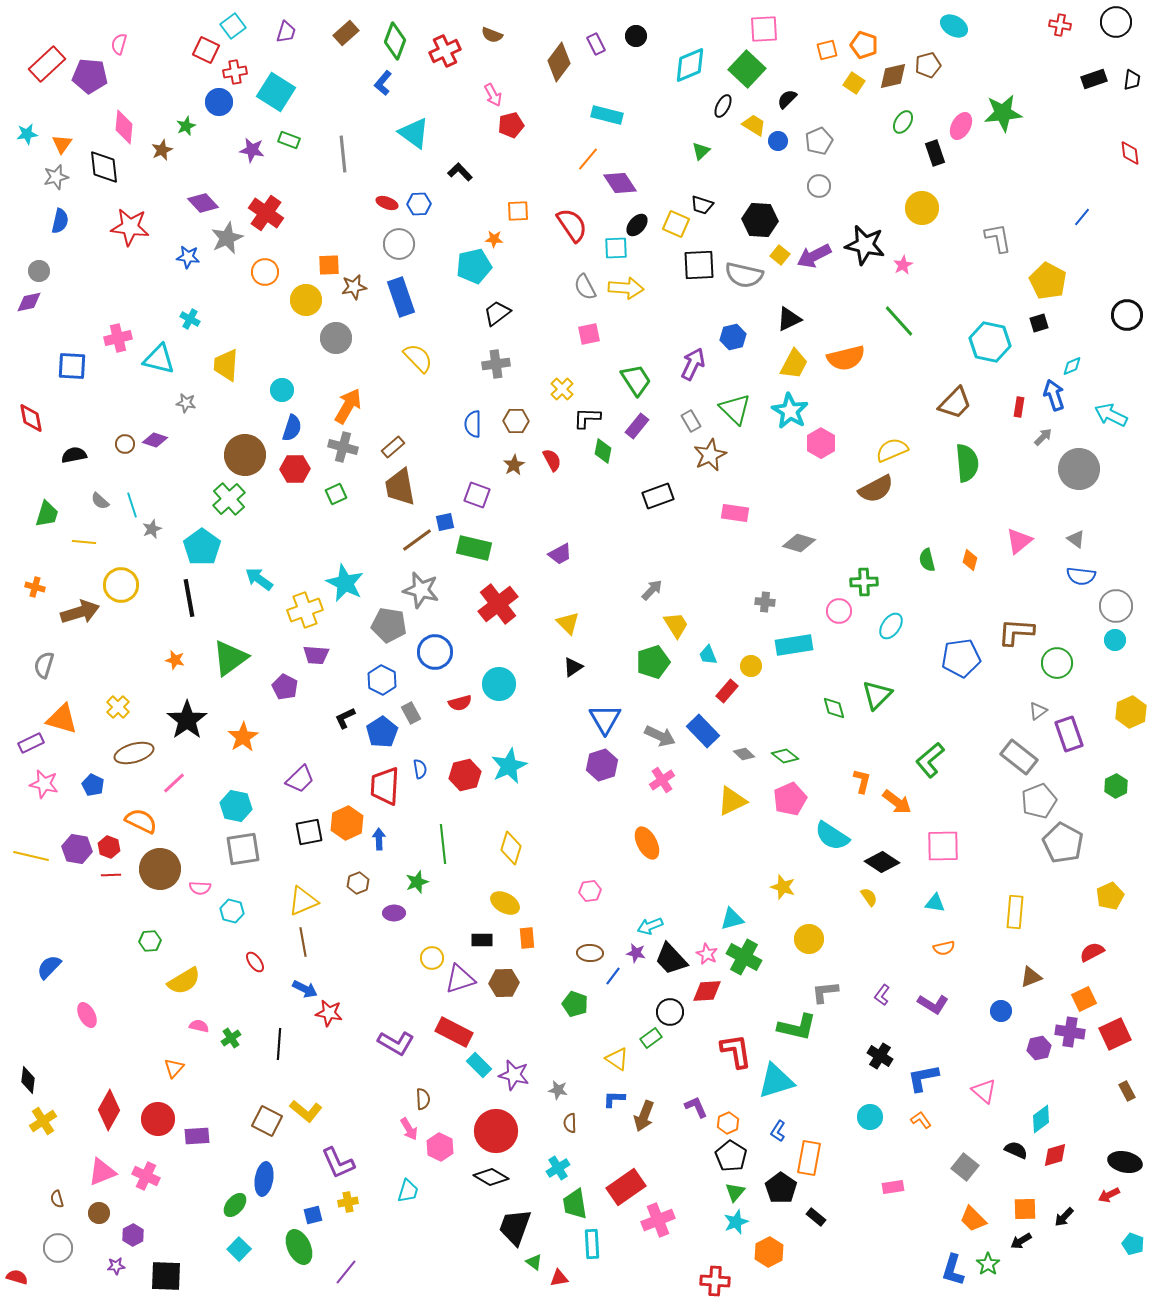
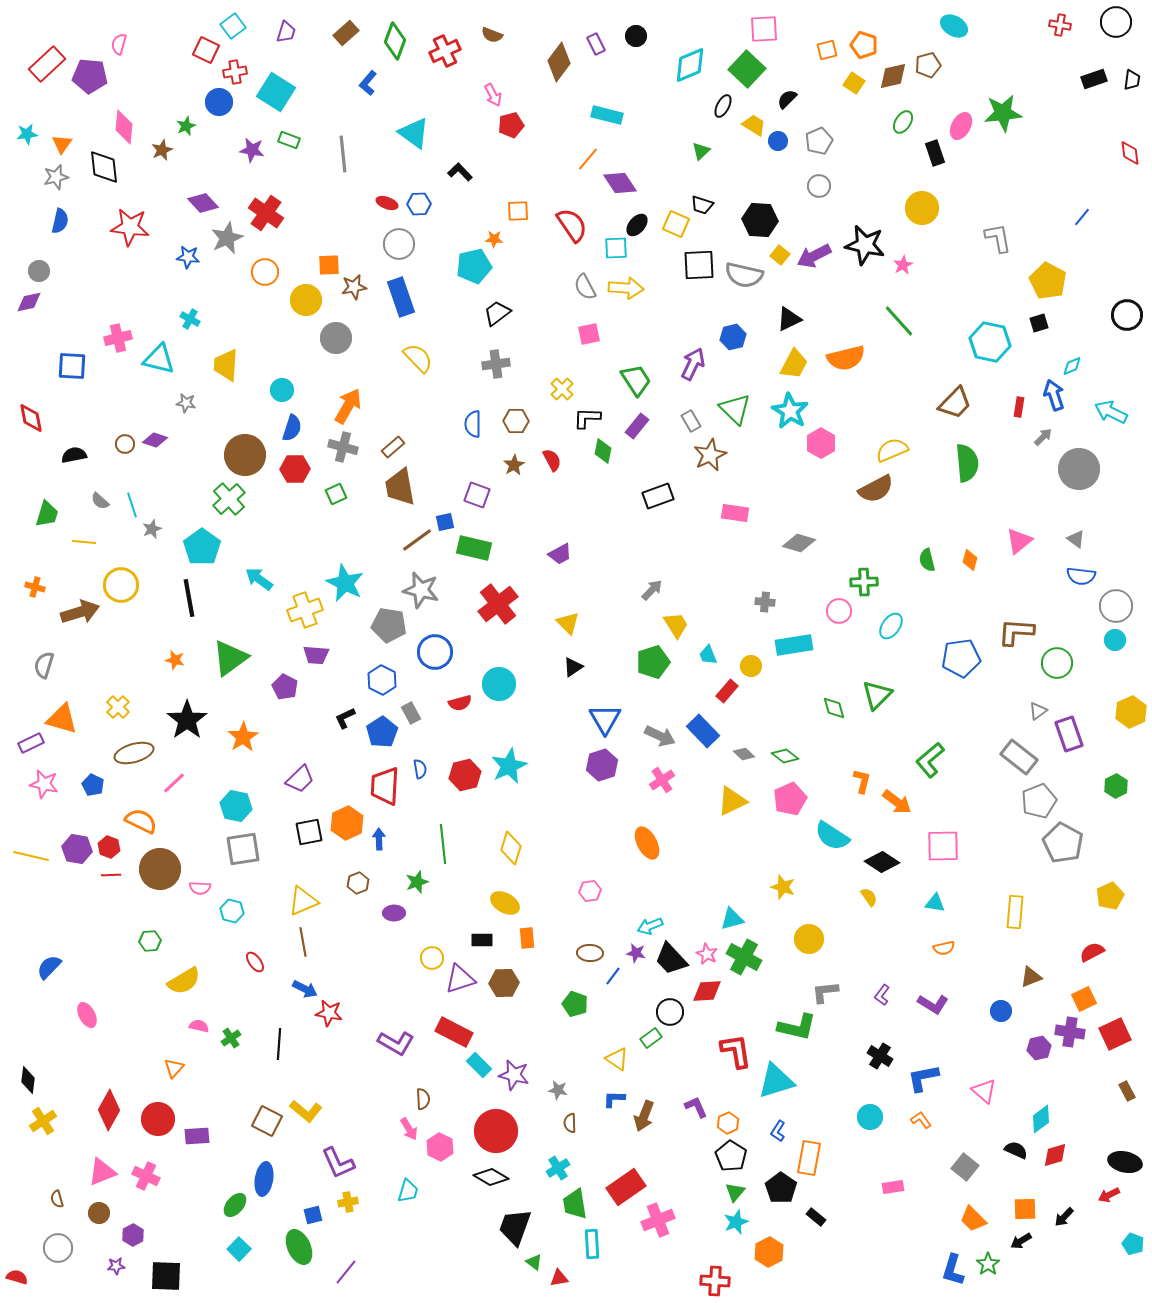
blue L-shape at (383, 83): moved 15 px left
cyan arrow at (1111, 415): moved 3 px up
